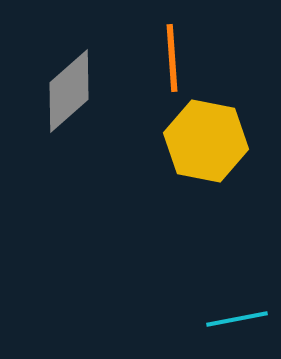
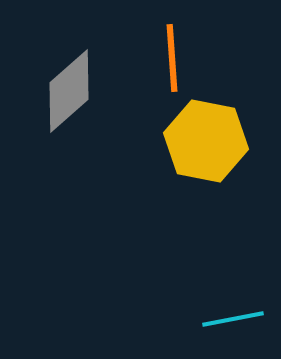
cyan line: moved 4 px left
